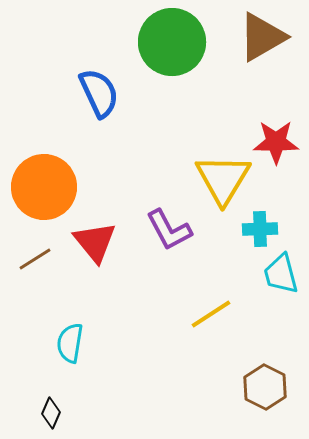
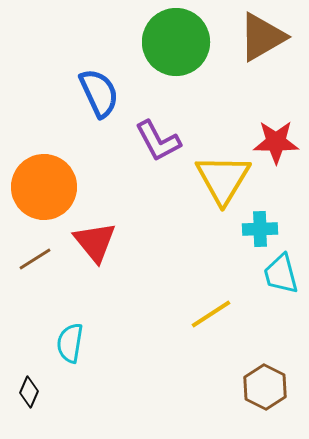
green circle: moved 4 px right
purple L-shape: moved 11 px left, 89 px up
black diamond: moved 22 px left, 21 px up
